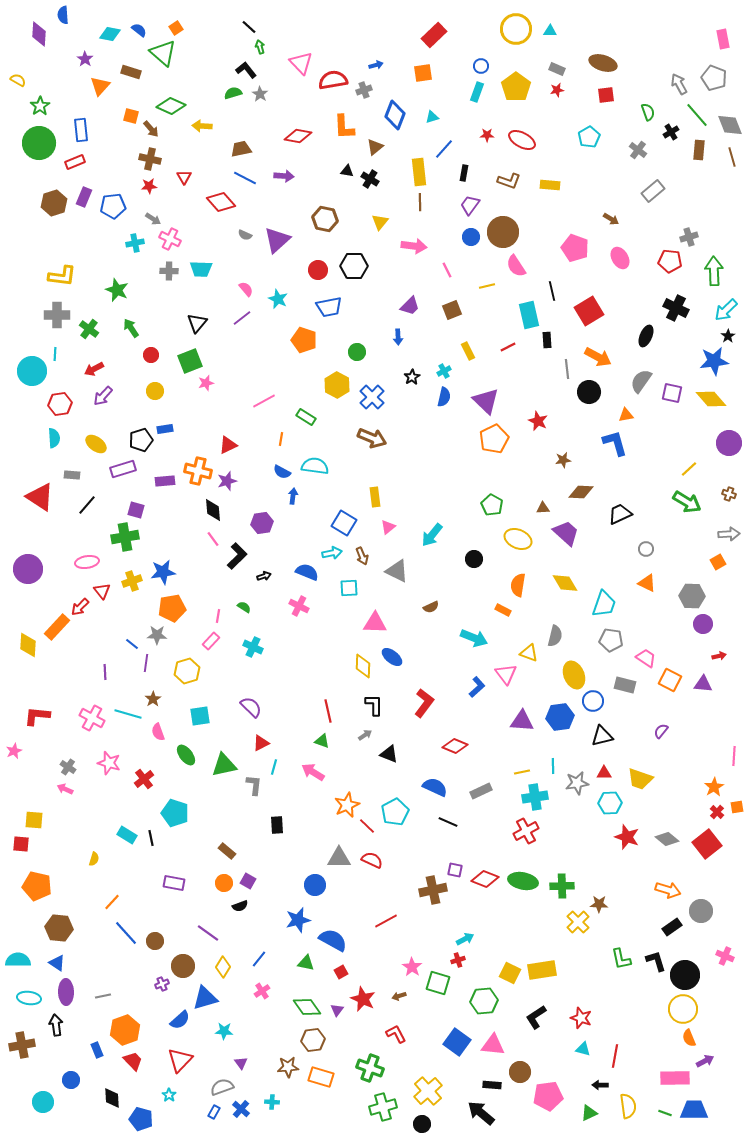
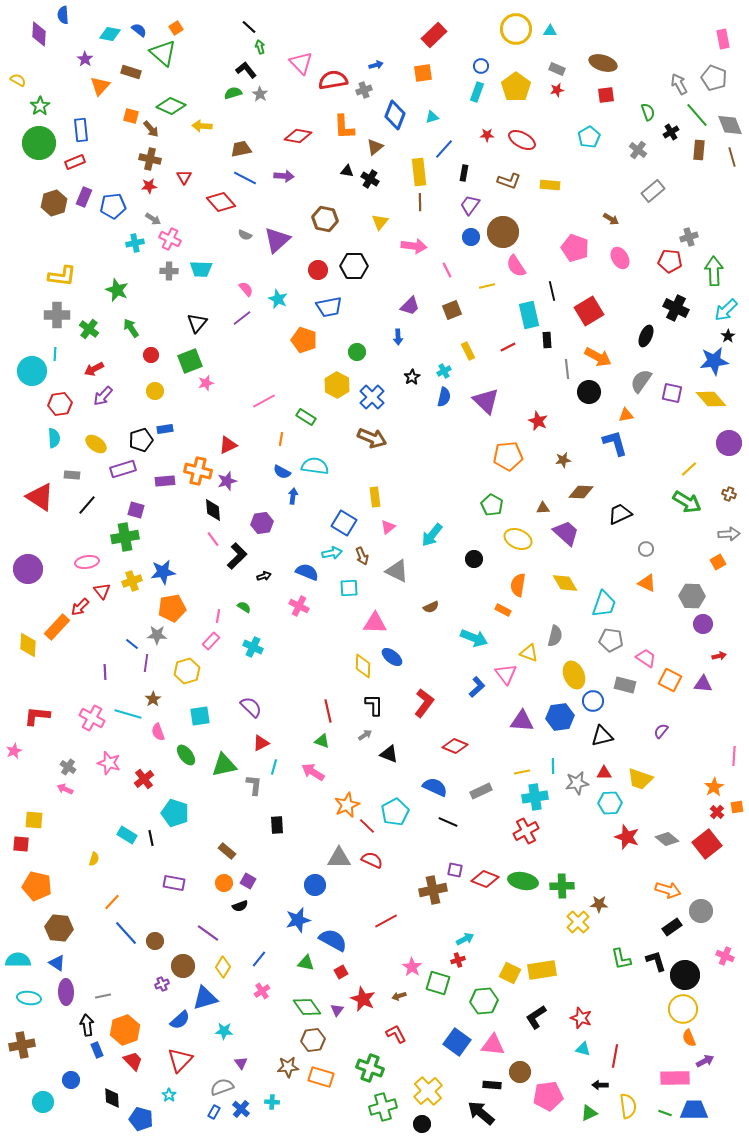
orange pentagon at (494, 439): moved 14 px right, 17 px down; rotated 20 degrees clockwise
black arrow at (56, 1025): moved 31 px right
